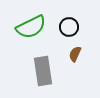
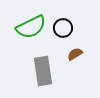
black circle: moved 6 px left, 1 px down
brown semicircle: rotated 35 degrees clockwise
